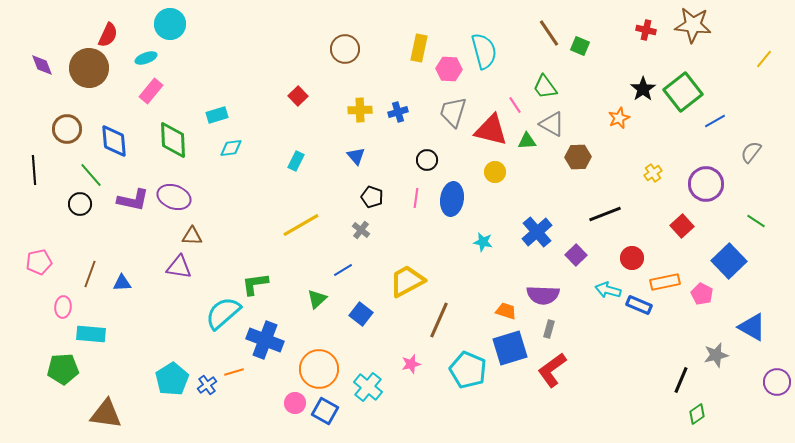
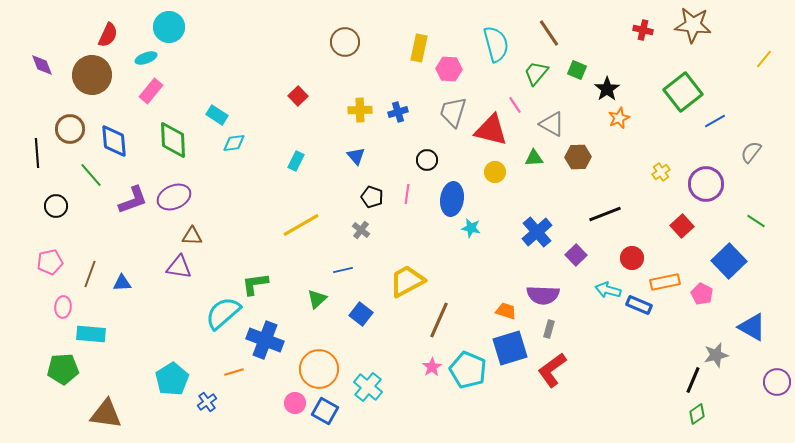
cyan circle at (170, 24): moved 1 px left, 3 px down
red cross at (646, 30): moved 3 px left
green square at (580, 46): moved 3 px left, 24 px down
brown circle at (345, 49): moved 7 px up
cyan semicircle at (484, 51): moved 12 px right, 7 px up
brown circle at (89, 68): moved 3 px right, 7 px down
green trapezoid at (545, 87): moved 9 px left, 14 px up; rotated 76 degrees clockwise
black star at (643, 89): moved 36 px left
cyan rectangle at (217, 115): rotated 50 degrees clockwise
brown circle at (67, 129): moved 3 px right
green triangle at (527, 141): moved 7 px right, 17 px down
cyan diamond at (231, 148): moved 3 px right, 5 px up
black line at (34, 170): moved 3 px right, 17 px up
yellow cross at (653, 173): moved 8 px right, 1 px up
purple ellipse at (174, 197): rotated 44 degrees counterclockwise
pink line at (416, 198): moved 9 px left, 4 px up
purple L-shape at (133, 200): rotated 32 degrees counterclockwise
black circle at (80, 204): moved 24 px left, 2 px down
cyan star at (483, 242): moved 12 px left, 14 px up
pink pentagon at (39, 262): moved 11 px right
blue line at (343, 270): rotated 18 degrees clockwise
pink star at (411, 364): moved 21 px right, 3 px down; rotated 18 degrees counterclockwise
black line at (681, 380): moved 12 px right
blue cross at (207, 385): moved 17 px down
